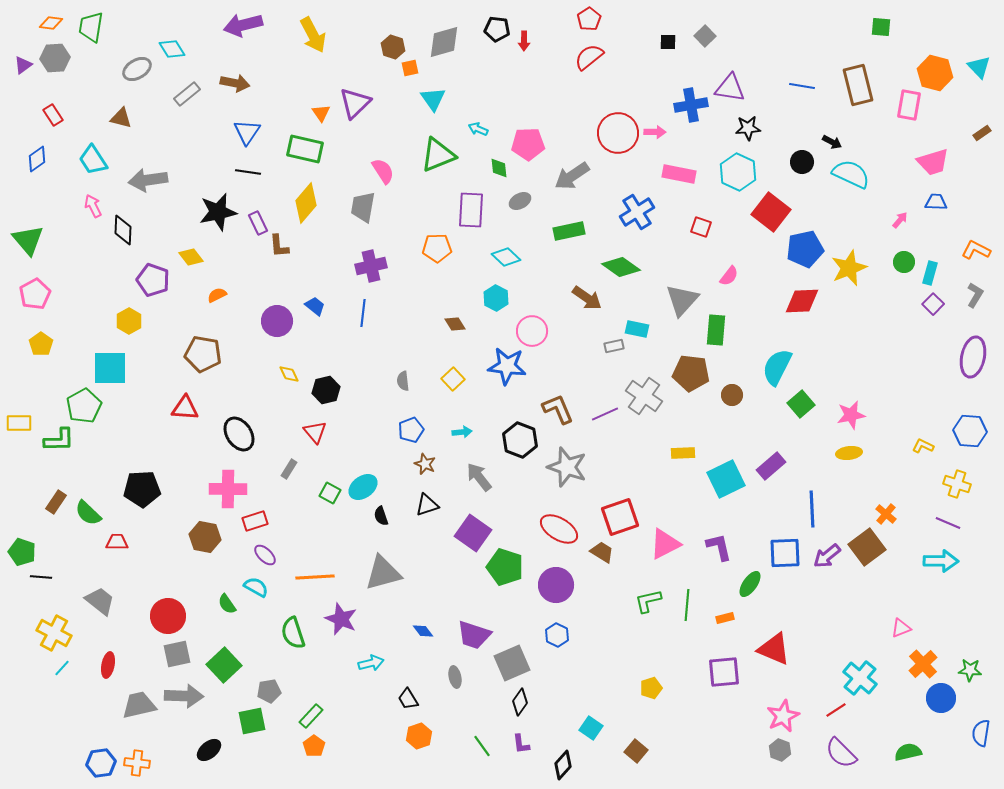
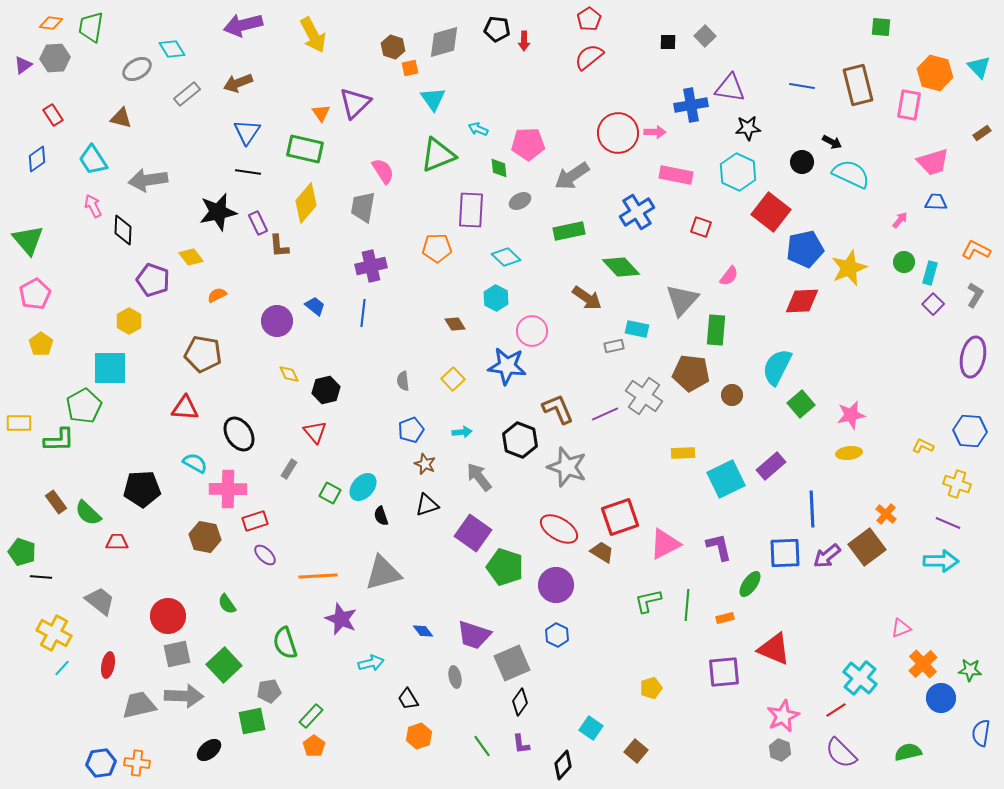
brown arrow at (235, 83): moved 3 px right; rotated 148 degrees clockwise
pink rectangle at (679, 174): moved 3 px left, 1 px down
green diamond at (621, 267): rotated 12 degrees clockwise
cyan ellipse at (363, 487): rotated 12 degrees counterclockwise
brown rectangle at (56, 502): rotated 70 degrees counterclockwise
orange line at (315, 577): moved 3 px right, 1 px up
cyan semicircle at (256, 587): moved 61 px left, 124 px up
green semicircle at (293, 633): moved 8 px left, 10 px down
